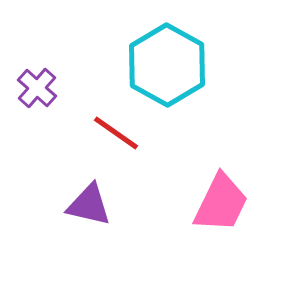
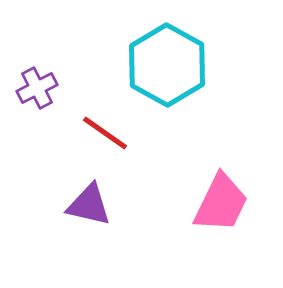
purple cross: rotated 21 degrees clockwise
red line: moved 11 px left
